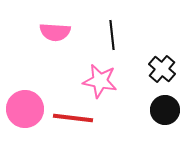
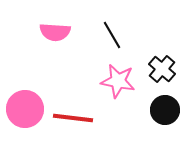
black line: rotated 24 degrees counterclockwise
pink star: moved 18 px right
